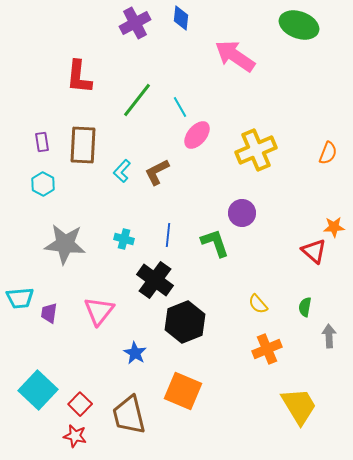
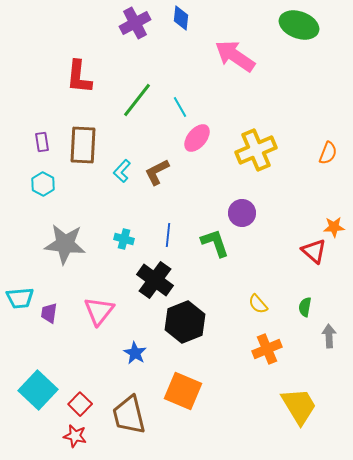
pink ellipse: moved 3 px down
